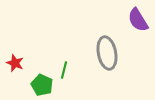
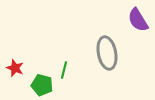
red star: moved 5 px down
green pentagon: rotated 10 degrees counterclockwise
